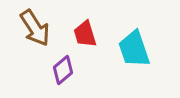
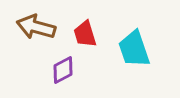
brown arrow: moved 1 px right, 1 px up; rotated 138 degrees clockwise
purple diamond: rotated 12 degrees clockwise
